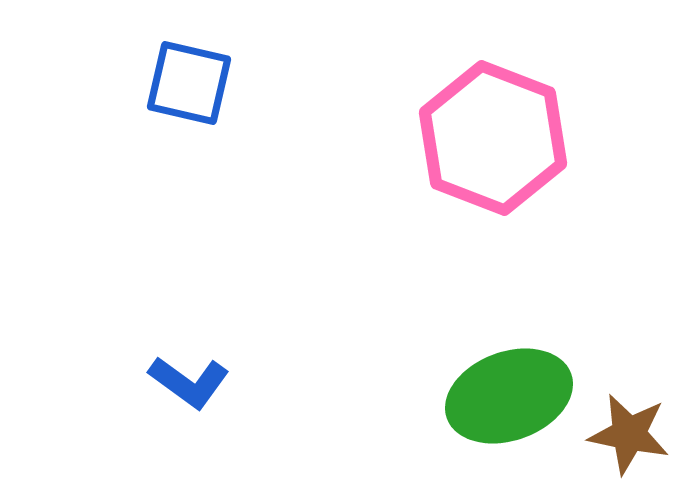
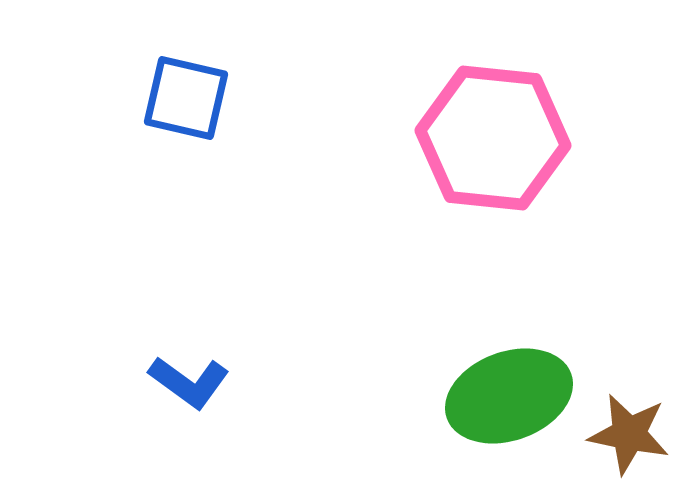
blue square: moved 3 px left, 15 px down
pink hexagon: rotated 15 degrees counterclockwise
